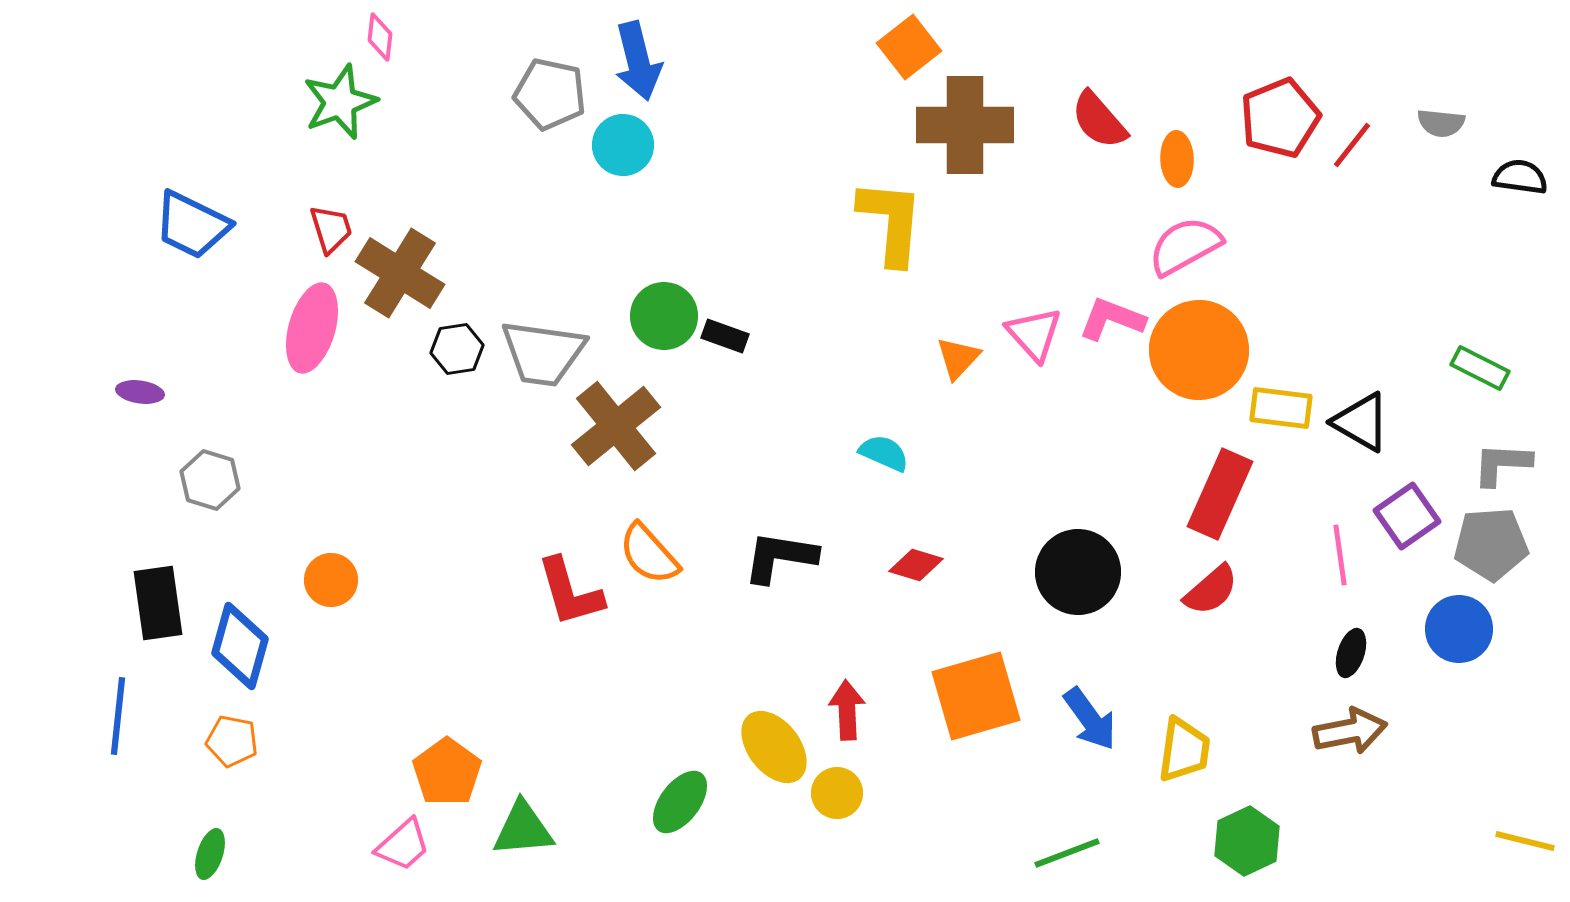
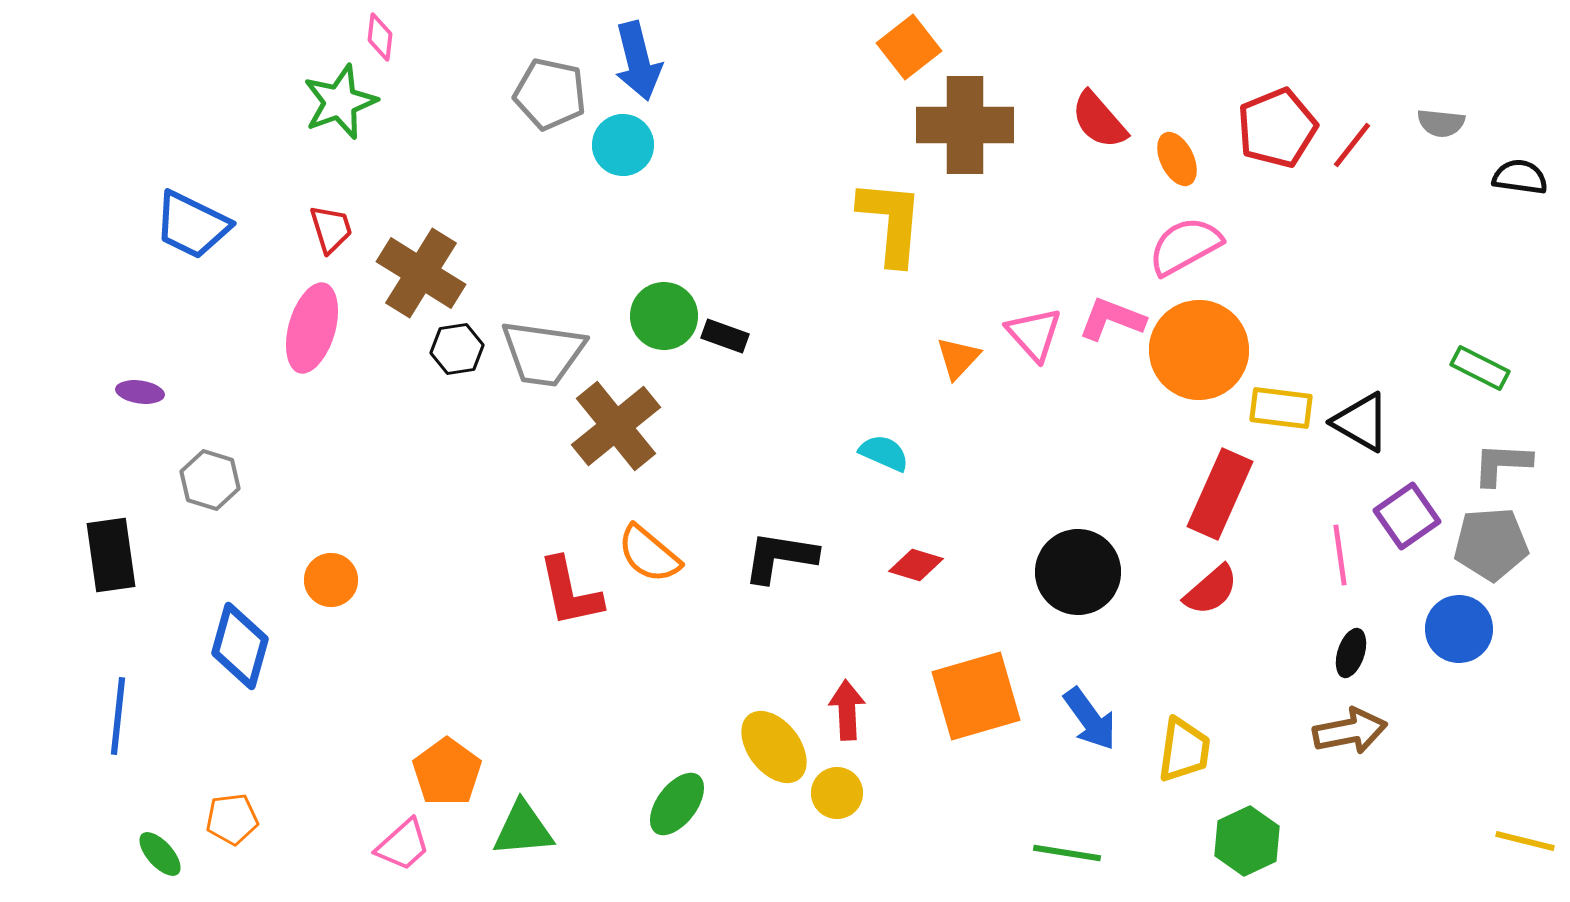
red pentagon at (1280, 118): moved 3 px left, 10 px down
orange ellipse at (1177, 159): rotated 24 degrees counterclockwise
brown cross at (400, 273): moved 21 px right
orange semicircle at (649, 554): rotated 8 degrees counterclockwise
red L-shape at (570, 592): rotated 4 degrees clockwise
black rectangle at (158, 603): moved 47 px left, 48 px up
orange pentagon at (232, 741): moved 78 px down; rotated 18 degrees counterclockwise
green ellipse at (680, 802): moved 3 px left, 2 px down
green line at (1067, 853): rotated 30 degrees clockwise
green ellipse at (210, 854): moved 50 px left; rotated 60 degrees counterclockwise
